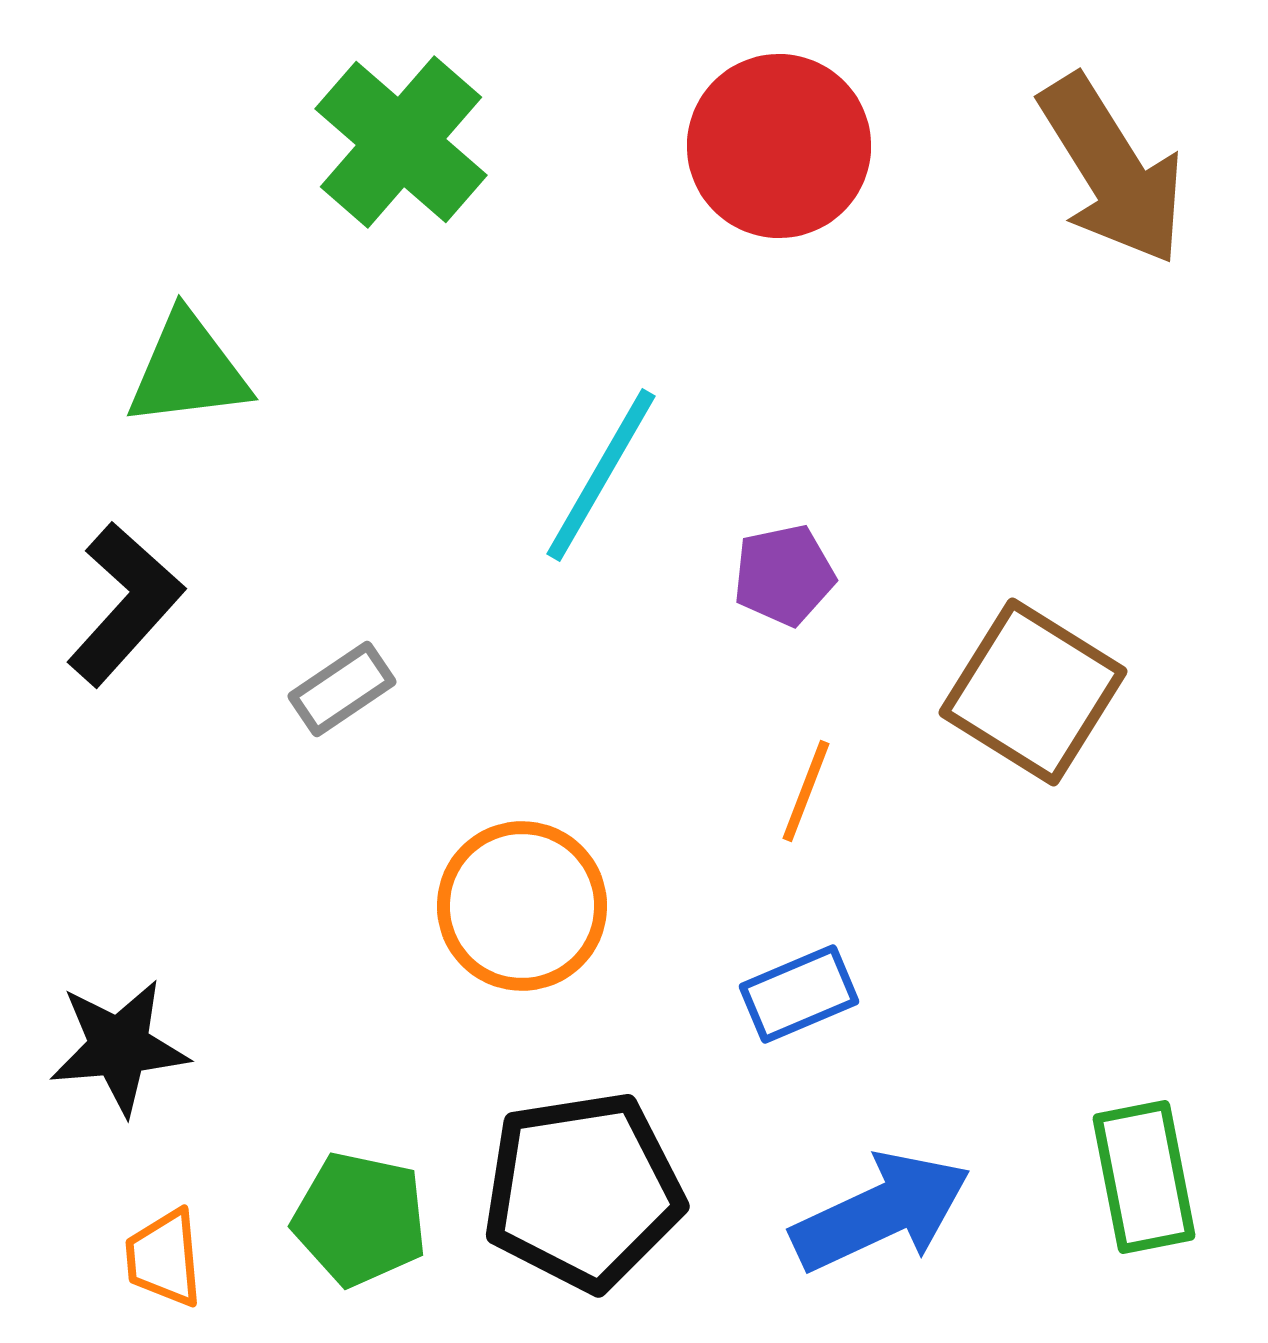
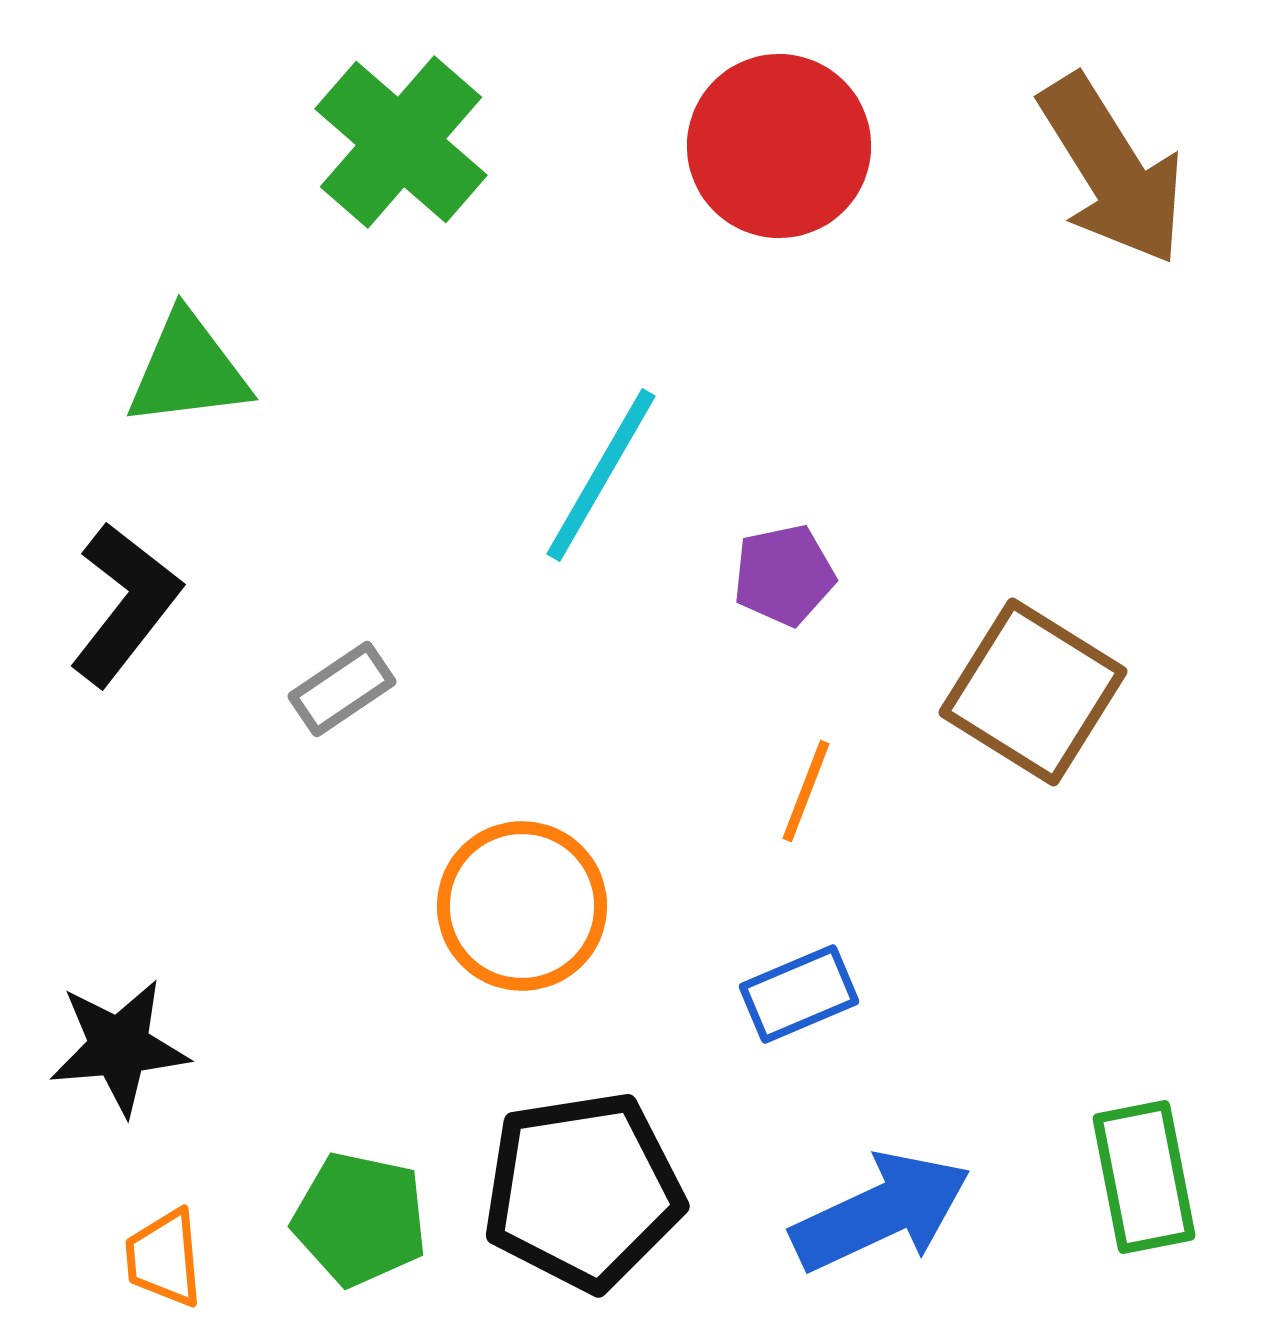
black L-shape: rotated 4 degrees counterclockwise
